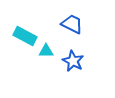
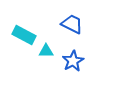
cyan rectangle: moved 1 px left, 1 px up
blue star: rotated 15 degrees clockwise
